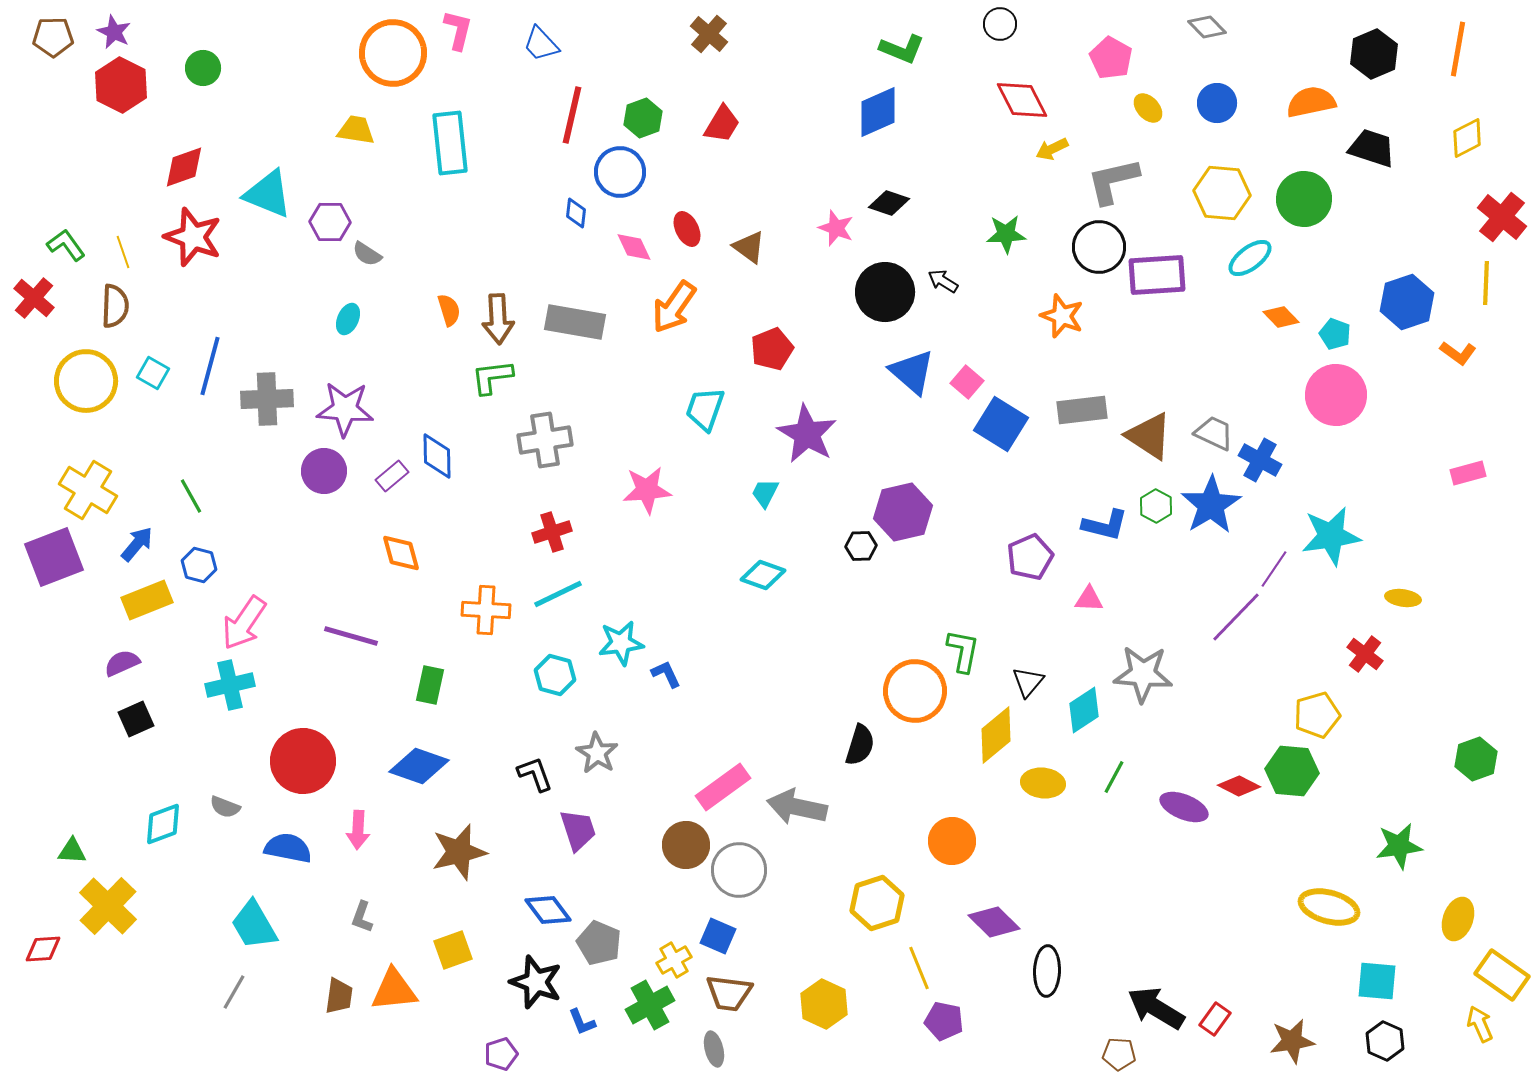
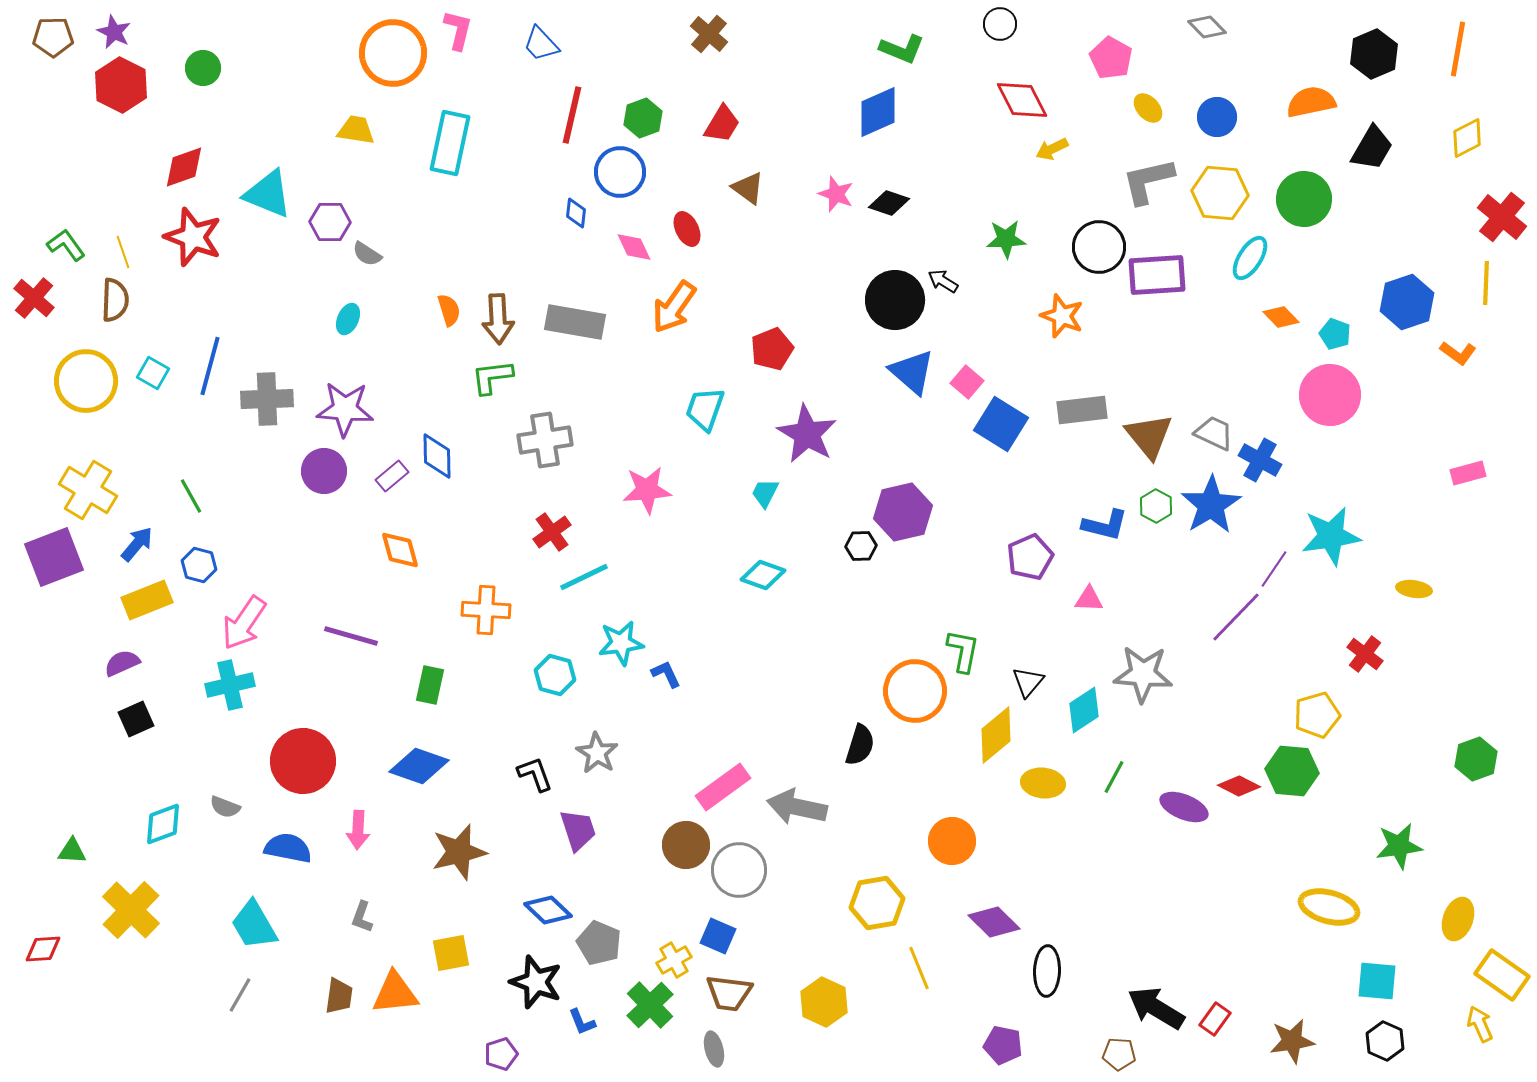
blue circle at (1217, 103): moved 14 px down
cyan rectangle at (450, 143): rotated 18 degrees clockwise
black trapezoid at (1372, 148): rotated 102 degrees clockwise
gray L-shape at (1113, 181): moved 35 px right
yellow hexagon at (1222, 193): moved 2 px left
pink star at (836, 228): moved 34 px up
green star at (1006, 234): moved 5 px down
brown triangle at (749, 247): moved 1 px left, 59 px up
cyan ellipse at (1250, 258): rotated 21 degrees counterclockwise
black circle at (885, 292): moved 10 px right, 8 px down
brown semicircle at (115, 306): moved 6 px up
pink circle at (1336, 395): moved 6 px left
brown triangle at (1149, 436): rotated 18 degrees clockwise
red cross at (552, 532): rotated 18 degrees counterclockwise
orange diamond at (401, 553): moved 1 px left, 3 px up
cyan line at (558, 594): moved 26 px right, 17 px up
yellow ellipse at (1403, 598): moved 11 px right, 9 px up
yellow hexagon at (877, 903): rotated 8 degrees clockwise
yellow cross at (108, 906): moved 23 px right, 4 px down
blue diamond at (548, 910): rotated 9 degrees counterclockwise
yellow square at (453, 950): moved 2 px left, 3 px down; rotated 9 degrees clockwise
orange triangle at (394, 990): moved 1 px right, 3 px down
gray line at (234, 992): moved 6 px right, 3 px down
yellow hexagon at (824, 1004): moved 2 px up
green cross at (650, 1005): rotated 15 degrees counterclockwise
purple pentagon at (944, 1021): moved 59 px right, 24 px down
